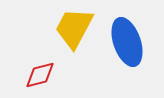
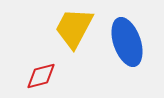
red diamond: moved 1 px right, 1 px down
